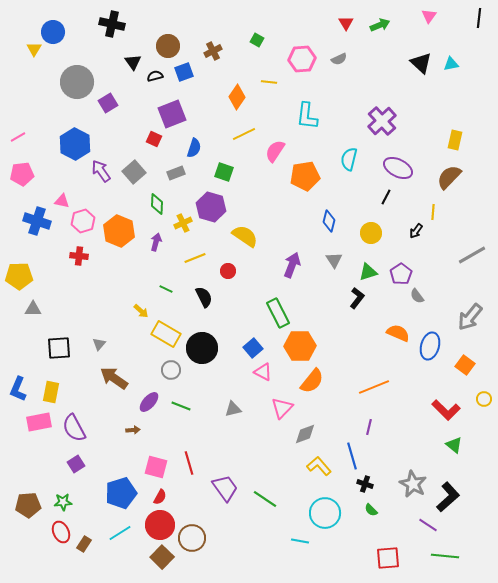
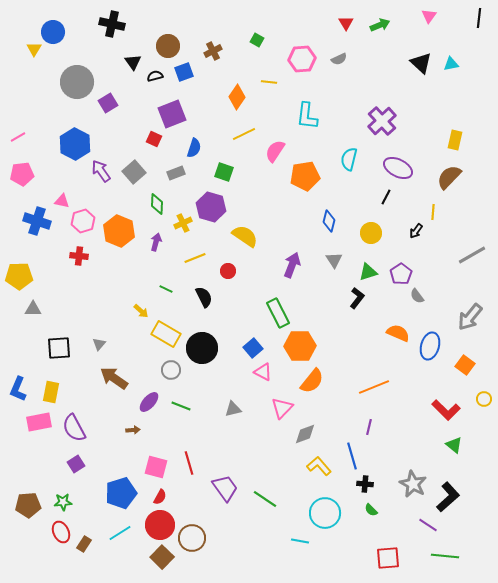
black cross at (365, 484): rotated 14 degrees counterclockwise
